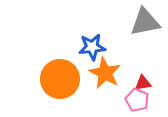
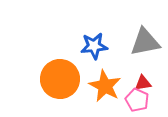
gray triangle: moved 20 px down
blue star: moved 2 px right, 1 px up
orange star: moved 13 px down
